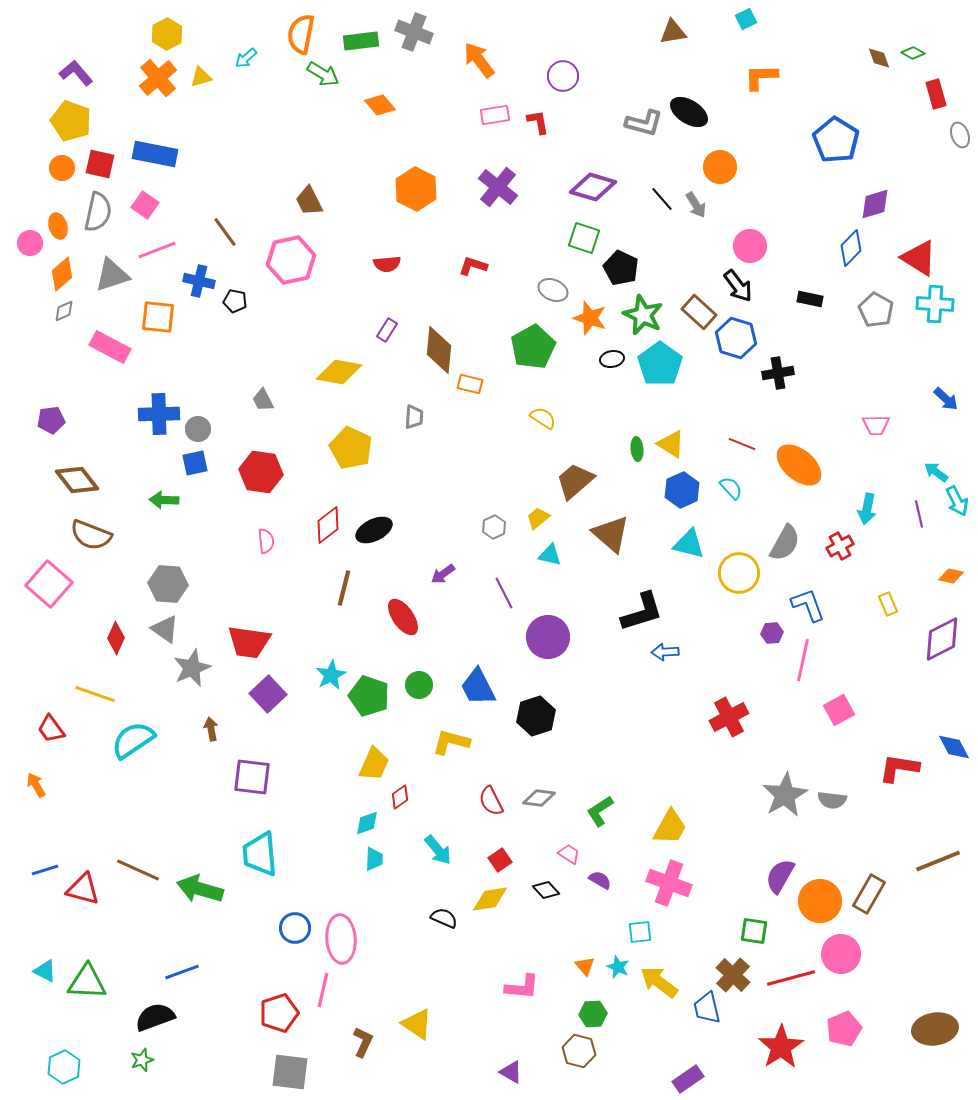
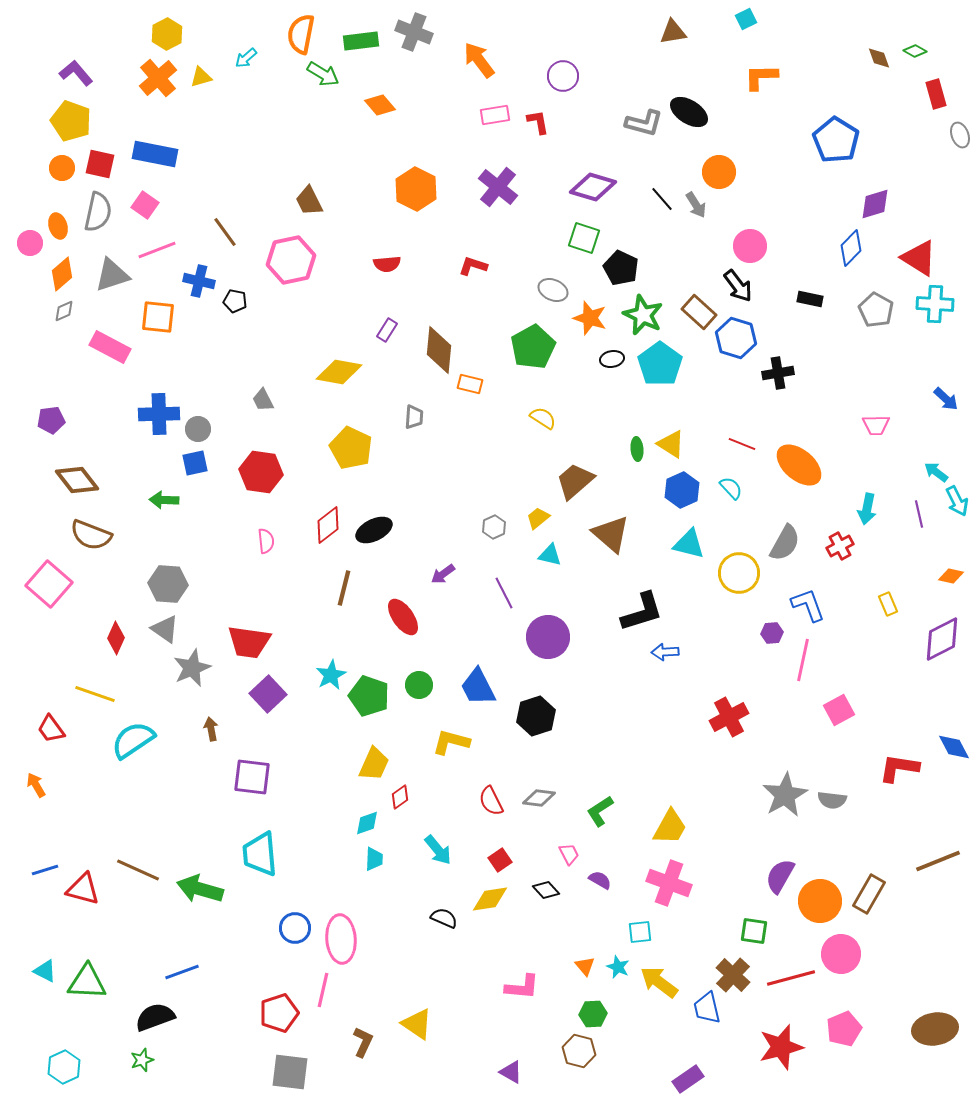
green diamond at (913, 53): moved 2 px right, 2 px up
orange circle at (720, 167): moved 1 px left, 5 px down
pink trapezoid at (569, 854): rotated 30 degrees clockwise
red star at (781, 1047): rotated 18 degrees clockwise
